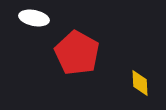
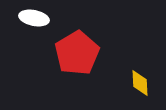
red pentagon: rotated 12 degrees clockwise
